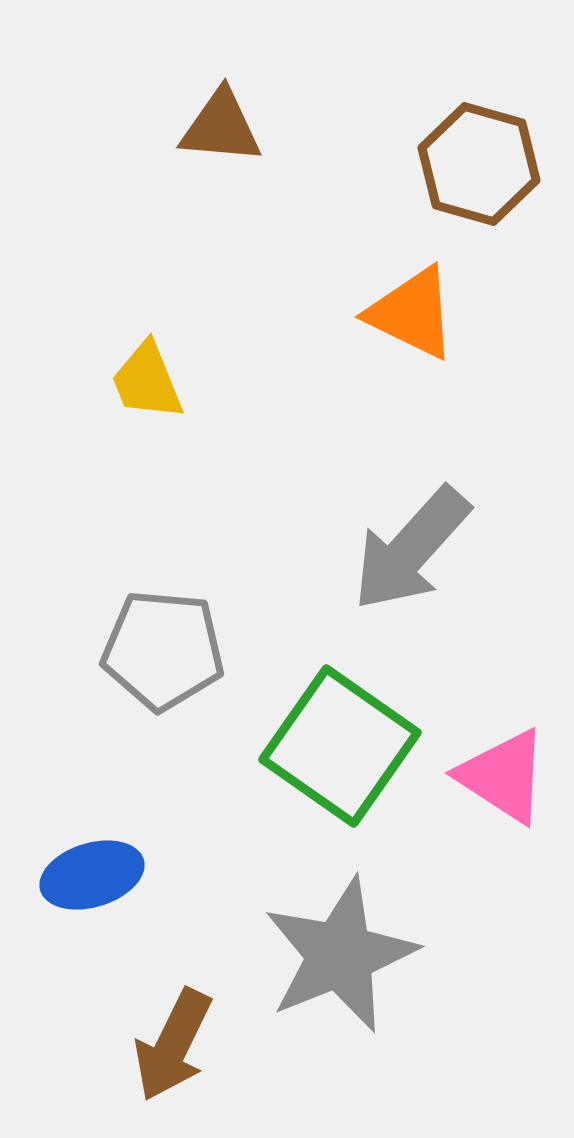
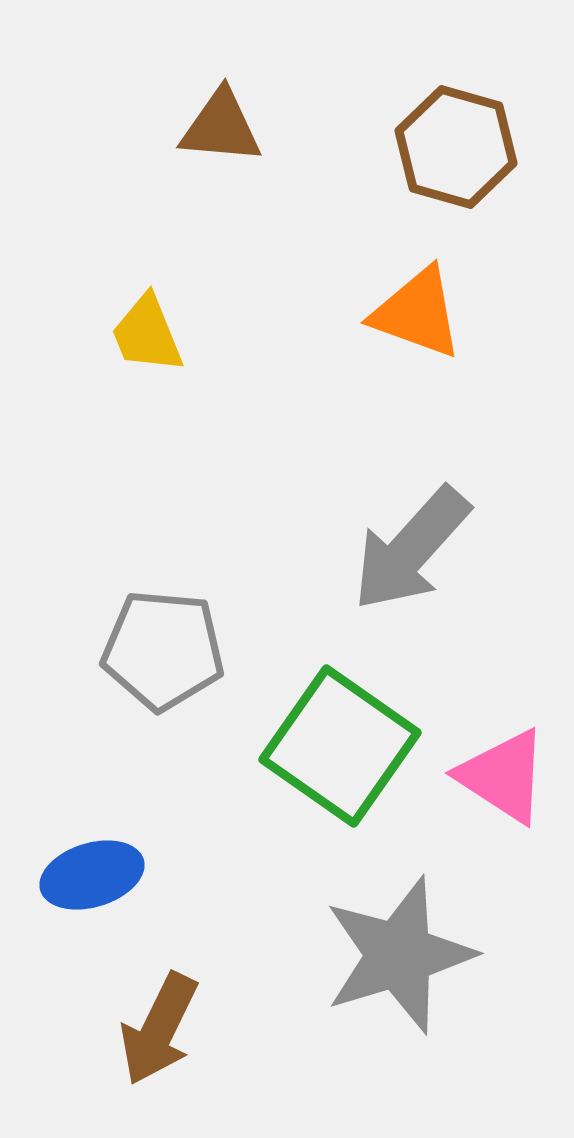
brown hexagon: moved 23 px left, 17 px up
orange triangle: moved 5 px right; rotated 6 degrees counterclockwise
yellow trapezoid: moved 47 px up
gray star: moved 59 px right; rotated 5 degrees clockwise
brown arrow: moved 14 px left, 16 px up
